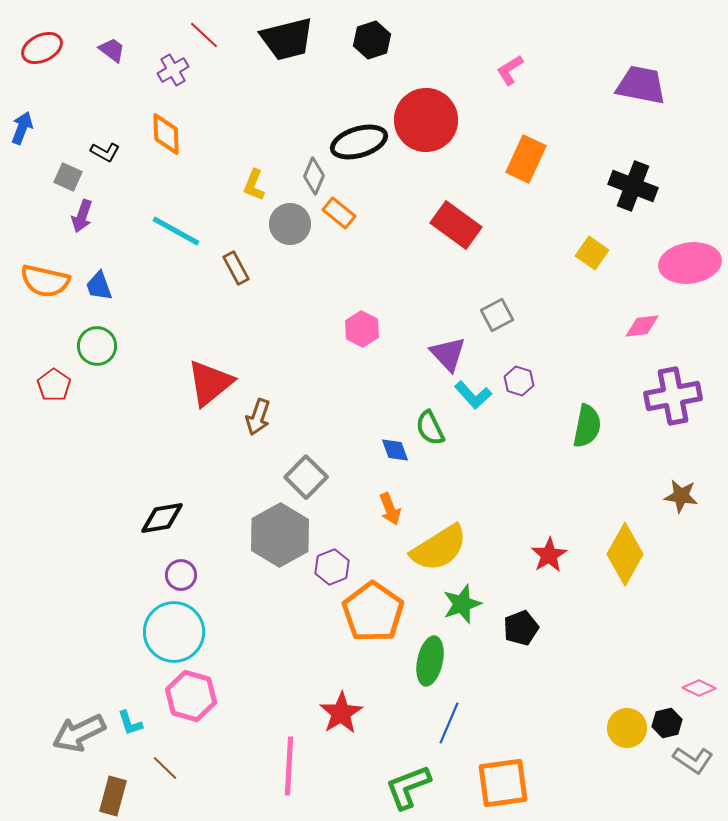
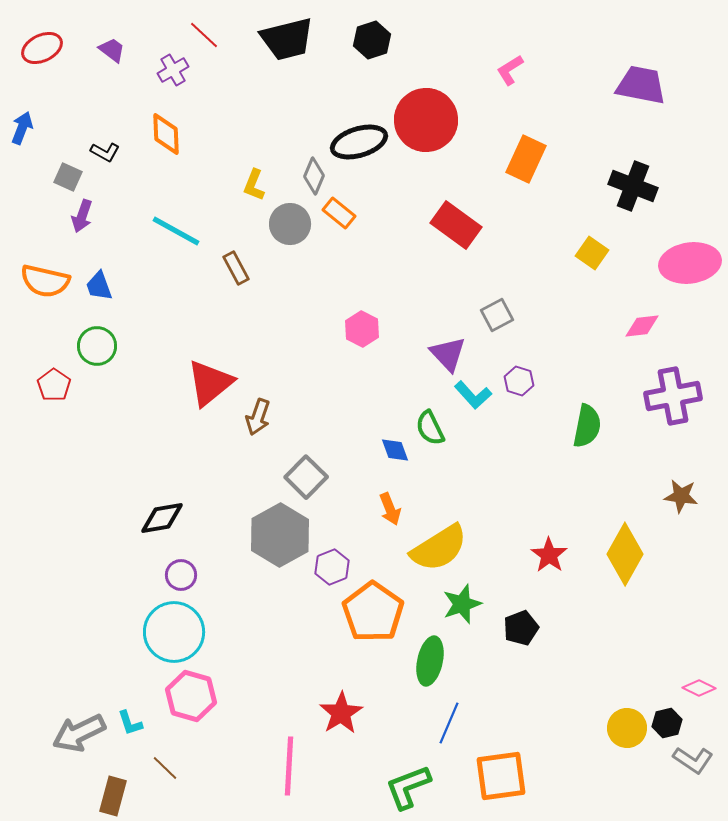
red star at (549, 555): rotated 6 degrees counterclockwise
orange square at (503, 783): moved 2 px left, 7 px up
